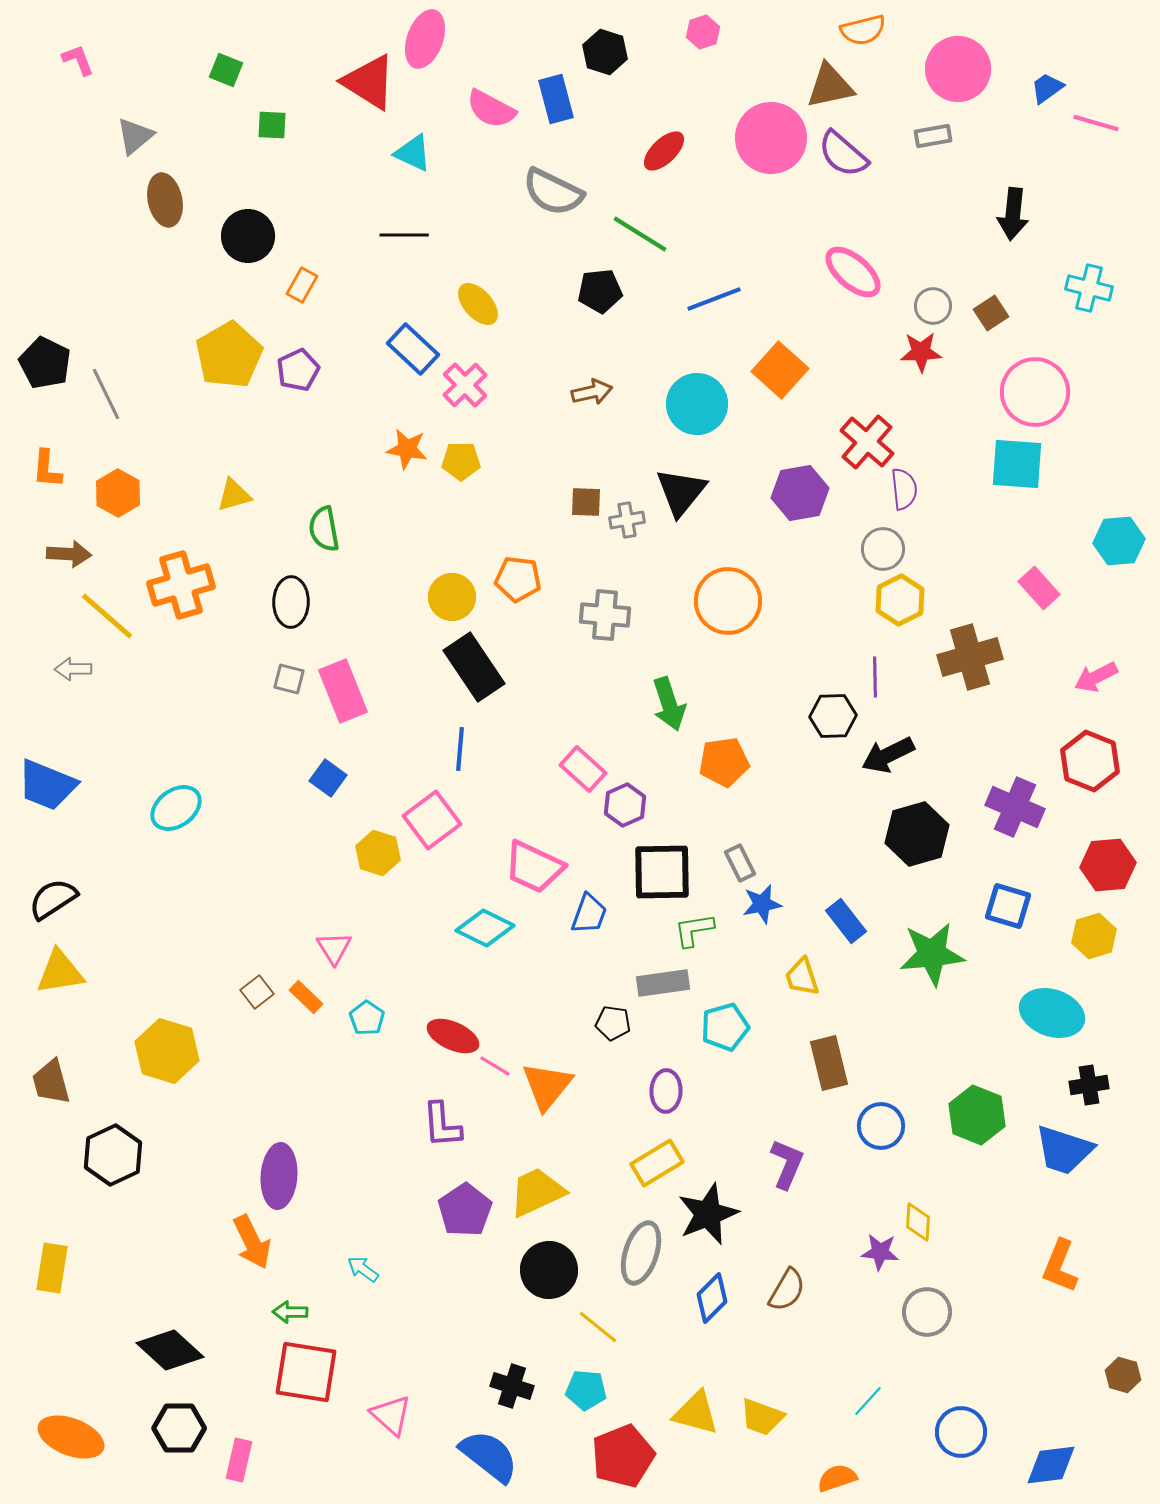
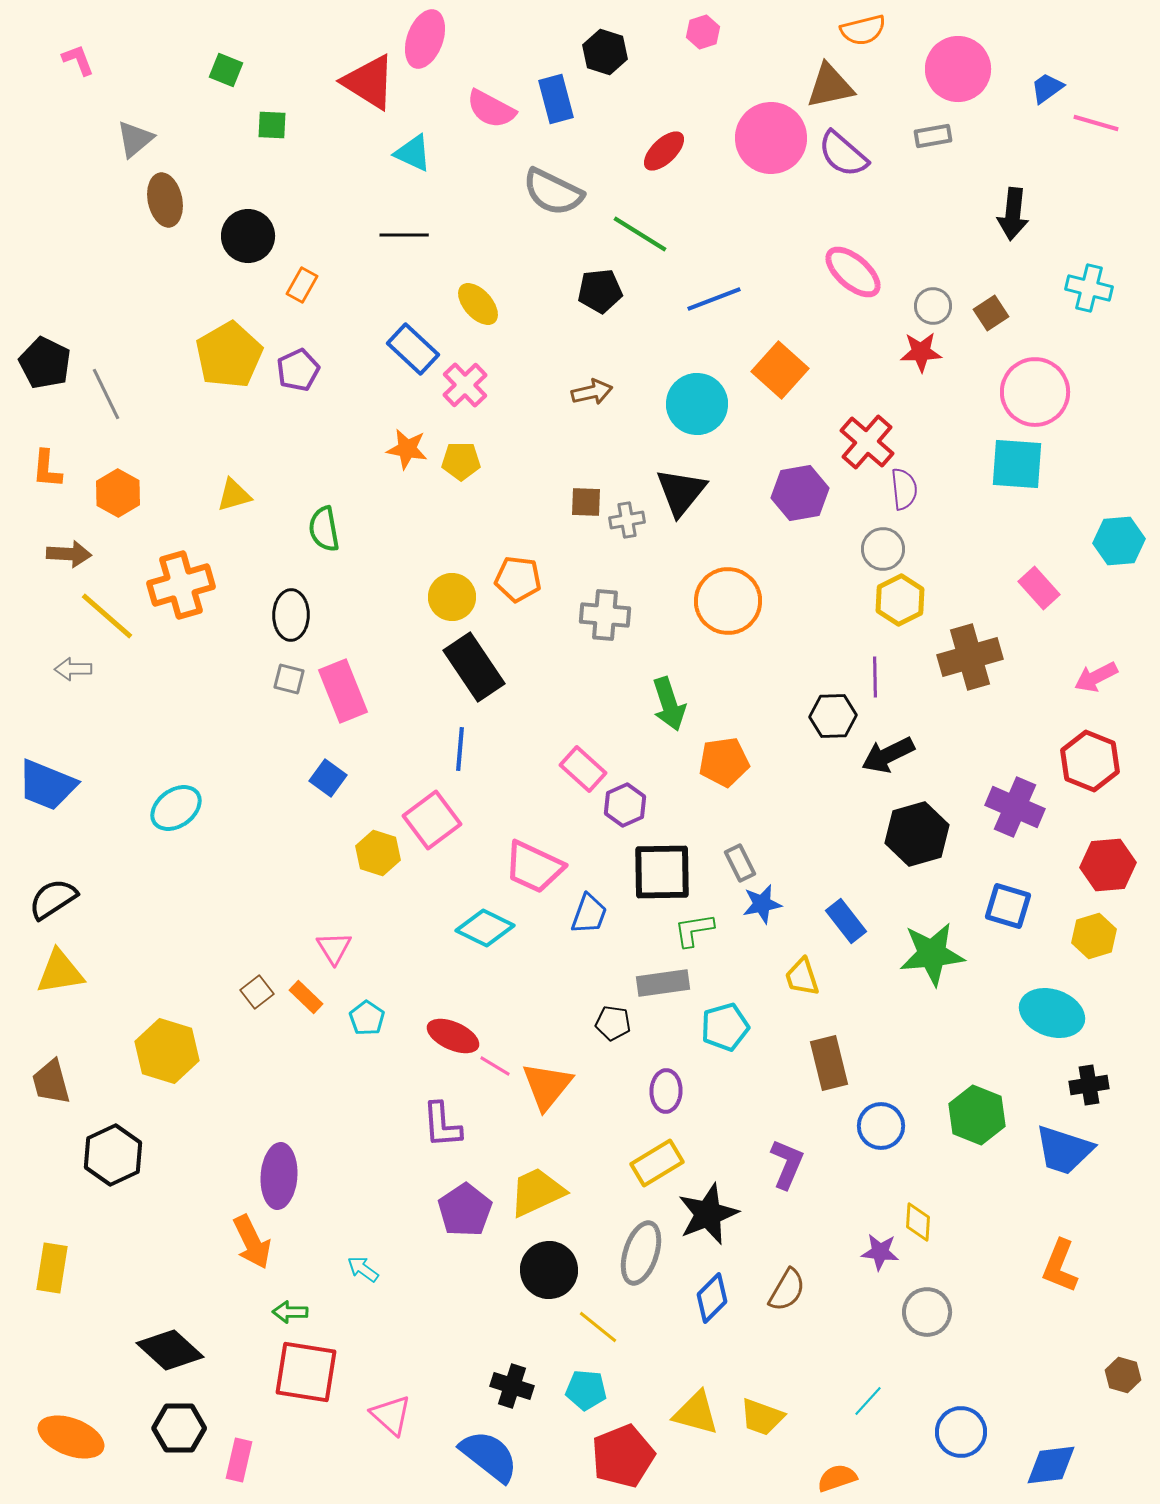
gray triangle at (135, 136): moved 3 px down
black ellipse at (291, 602): moved 13 px down
